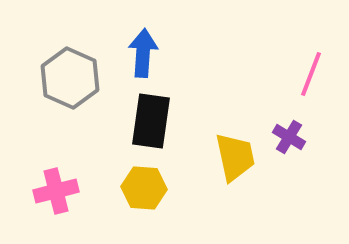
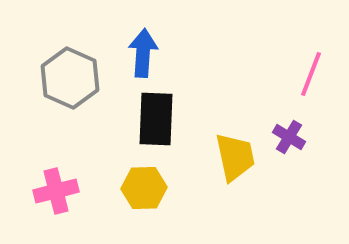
black rectangle: moved 5 px right, 2 px up; rotated 6 degrees counterclockwise
yellow hexagon: rotated 6 degrees counterclockwise
